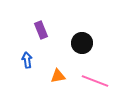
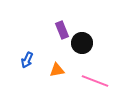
purple rectangle: moved 21 px right
blue arrow: rotated 147 degrees counterclockwise
orange triangle: moved 1 px left, 6 px up
